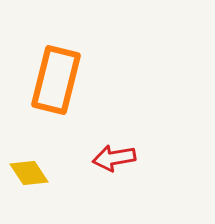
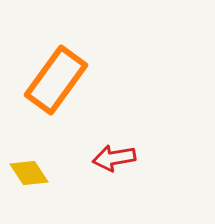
orange rectangle: rotated 22 degrees clockwise
